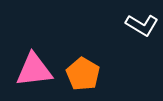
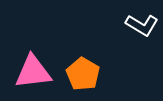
pink triangle: moved 1 px left, 2 px down
